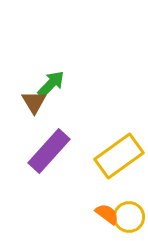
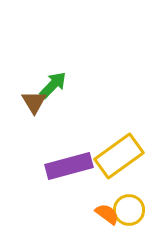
green arrow: moved 2 px right, 1 px down
purple rectangle: moved 20 px right, 15 px down; rotated 33 degrees clockwise
yellow circle: moved 7 px up
